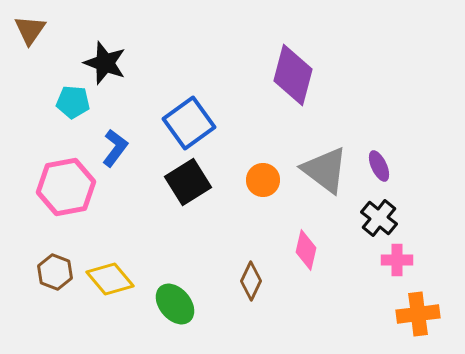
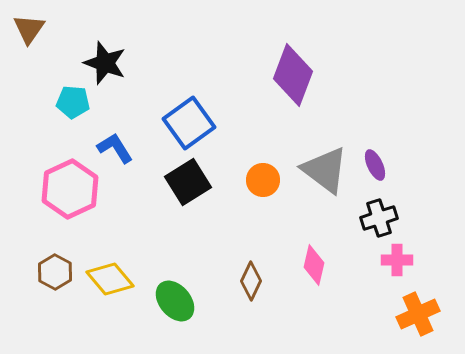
brown triangle: moved 1 px left, 1 px up
purple diamond: rotated 6 degrees clockwise
blue L-shape: rotated 69 degrees counterclockwise
purple ellipse: moved 4 px left, 1 px up
pink hexagon: moved 4 px right, 2 px down; rotated 14 degrees counterclockwise
black cross: rotated 33 degrees clockwise
pink diamond: moved 8 px right, 15 px down
brown hexagon: rotated 8 degrees clockwise
green ellipse: moved 3 px up
orange cross: rotated 18 degrees counterclockwise
